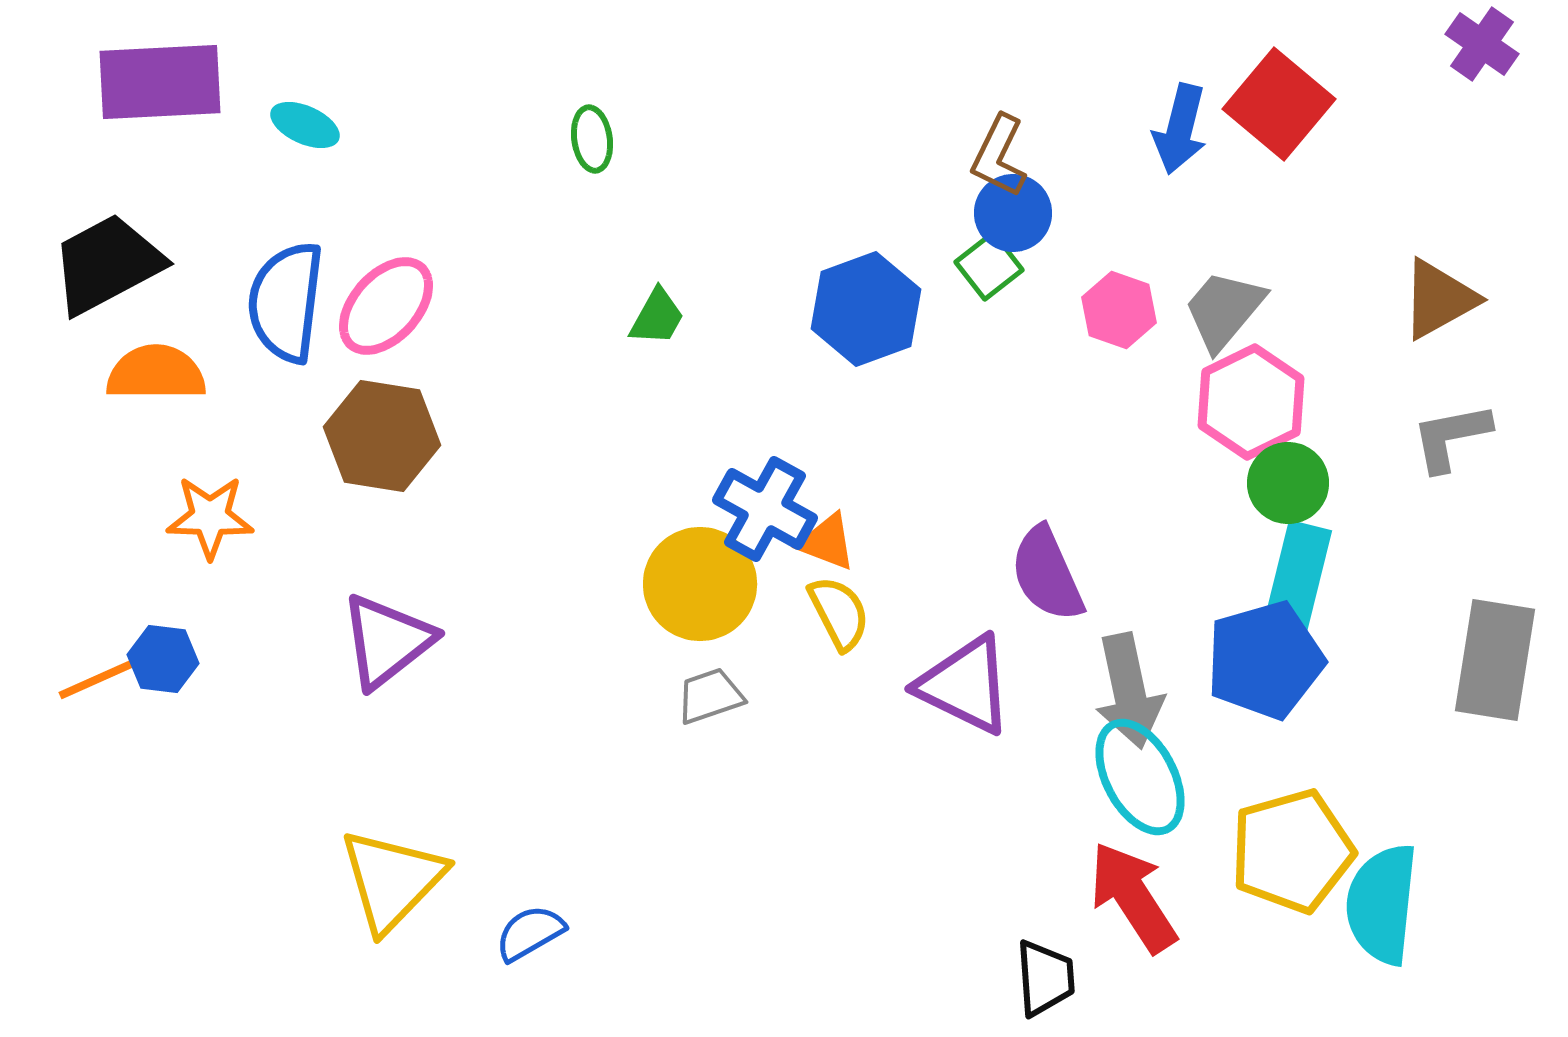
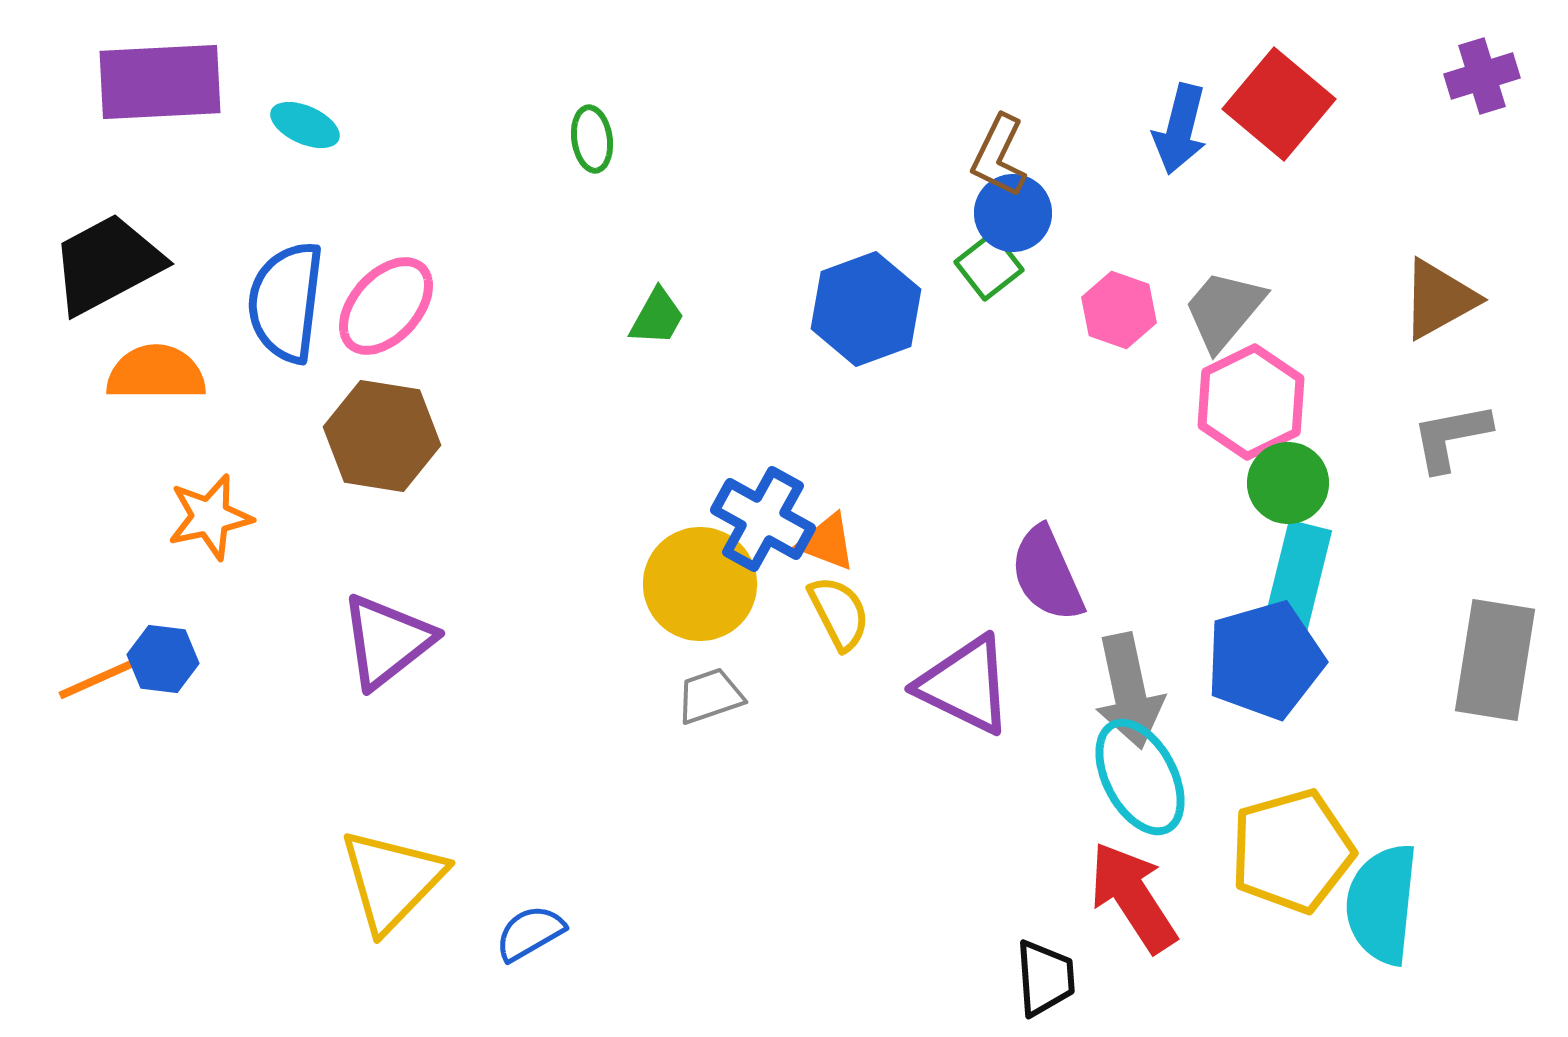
purple cross at (1482, 44): moved 32 px down; rotated 38 degrees clockwise
blue cross at (765, 509): moved 2 px left, 10 px down
orange star at (210, 517): rotated 14 degrees counterclockwise
